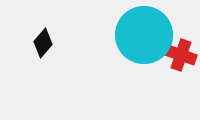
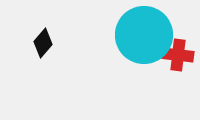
red cross: moved 3 px left; rotated 12 degrees counterclockwise
